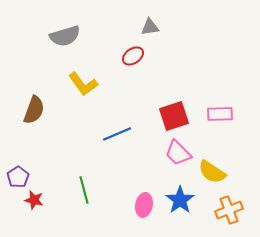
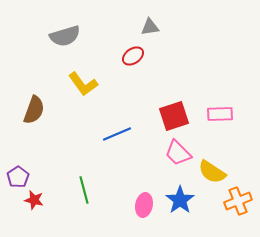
orange cross: moved 9 px right, 9 px up
